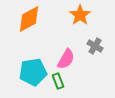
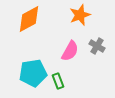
orange star: rotated 15 degrees clockwise
gray cross: moved 2 px right
pink semicircle: moved 4 px right, 8 px up
cyan pentagon: moved 1 px down
